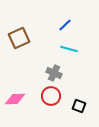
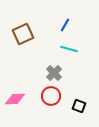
blue line: rotated 16 degrees counterclockwise
brown square: moved 4 px right, 4 px up
gray cross: rotated 21 degrees clockwise
